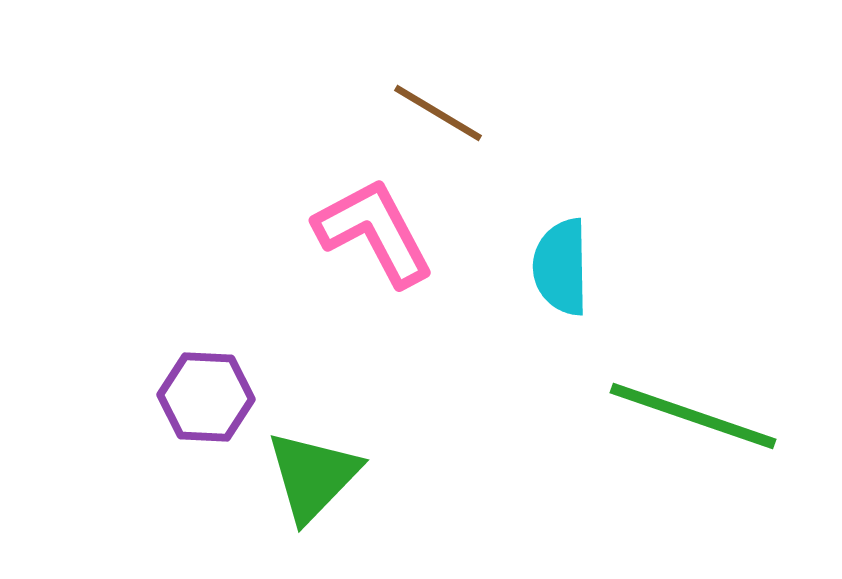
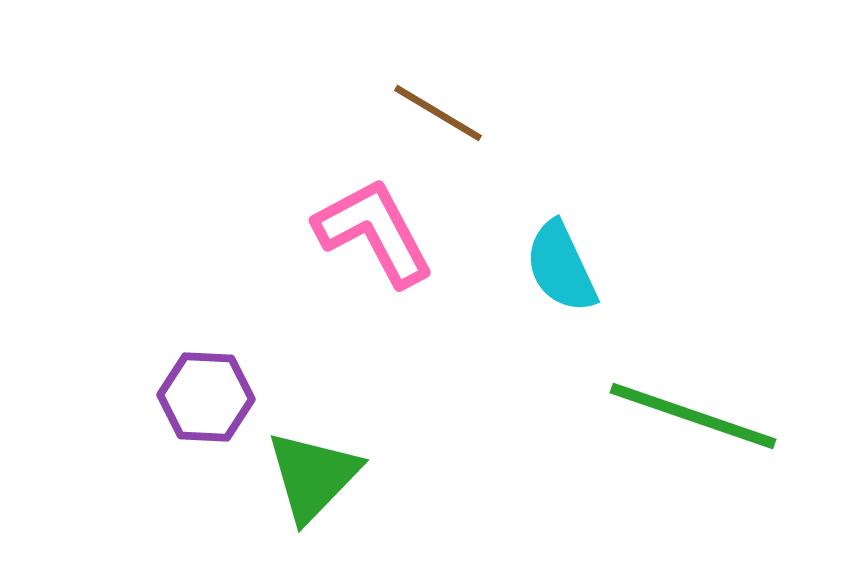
cyan semicircle: rotated 24 degrees counterclockwise
